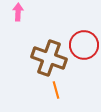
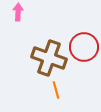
red circle: moved 2 px down
